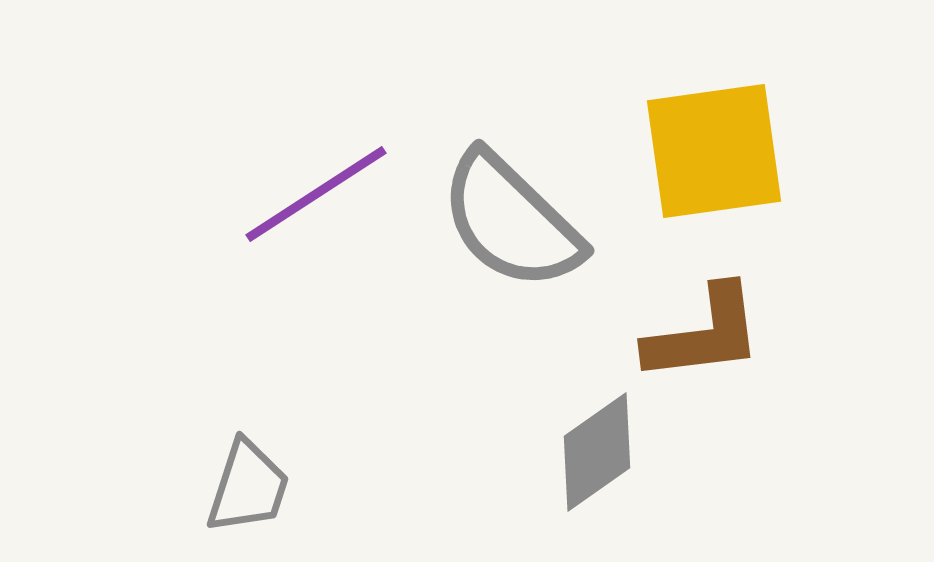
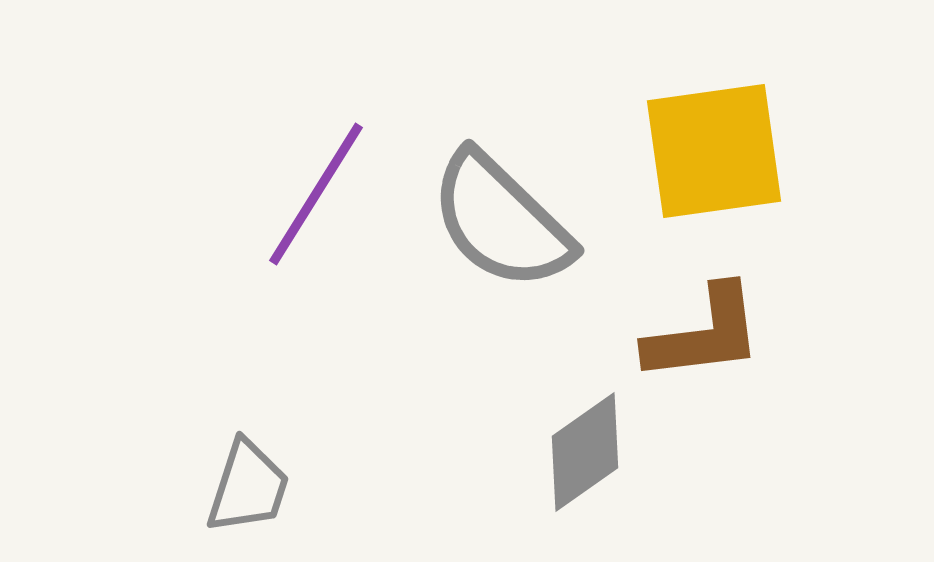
purple line: rotated 25 degrees counterclockwise
gray semicircle: moved 10 px left
gray diamond: moved 12 px left
